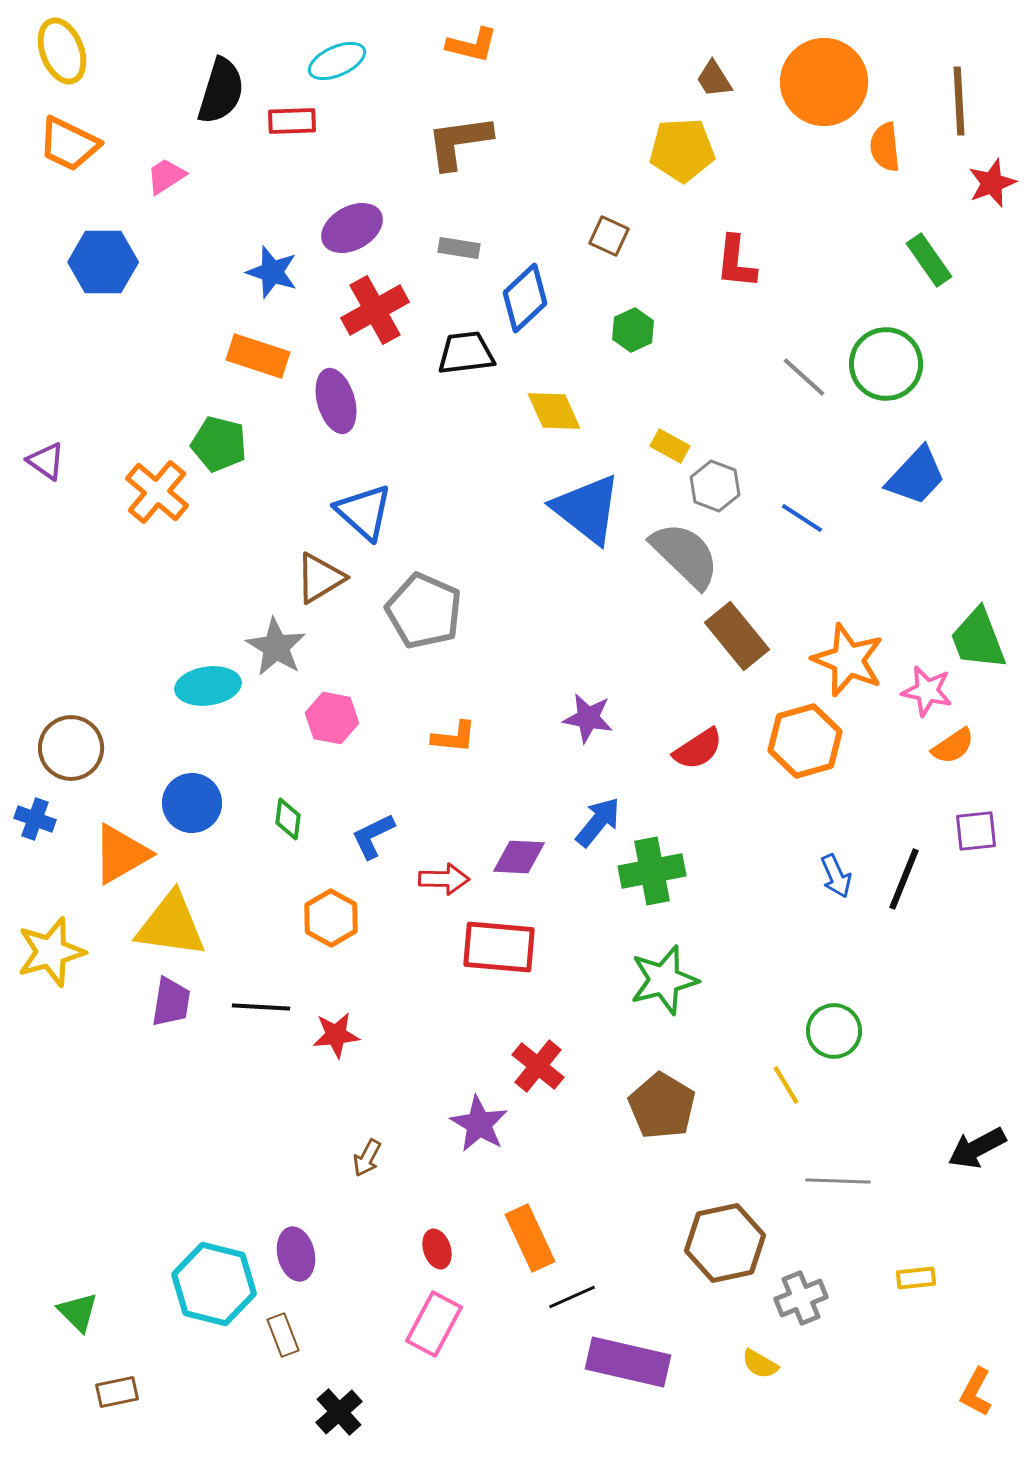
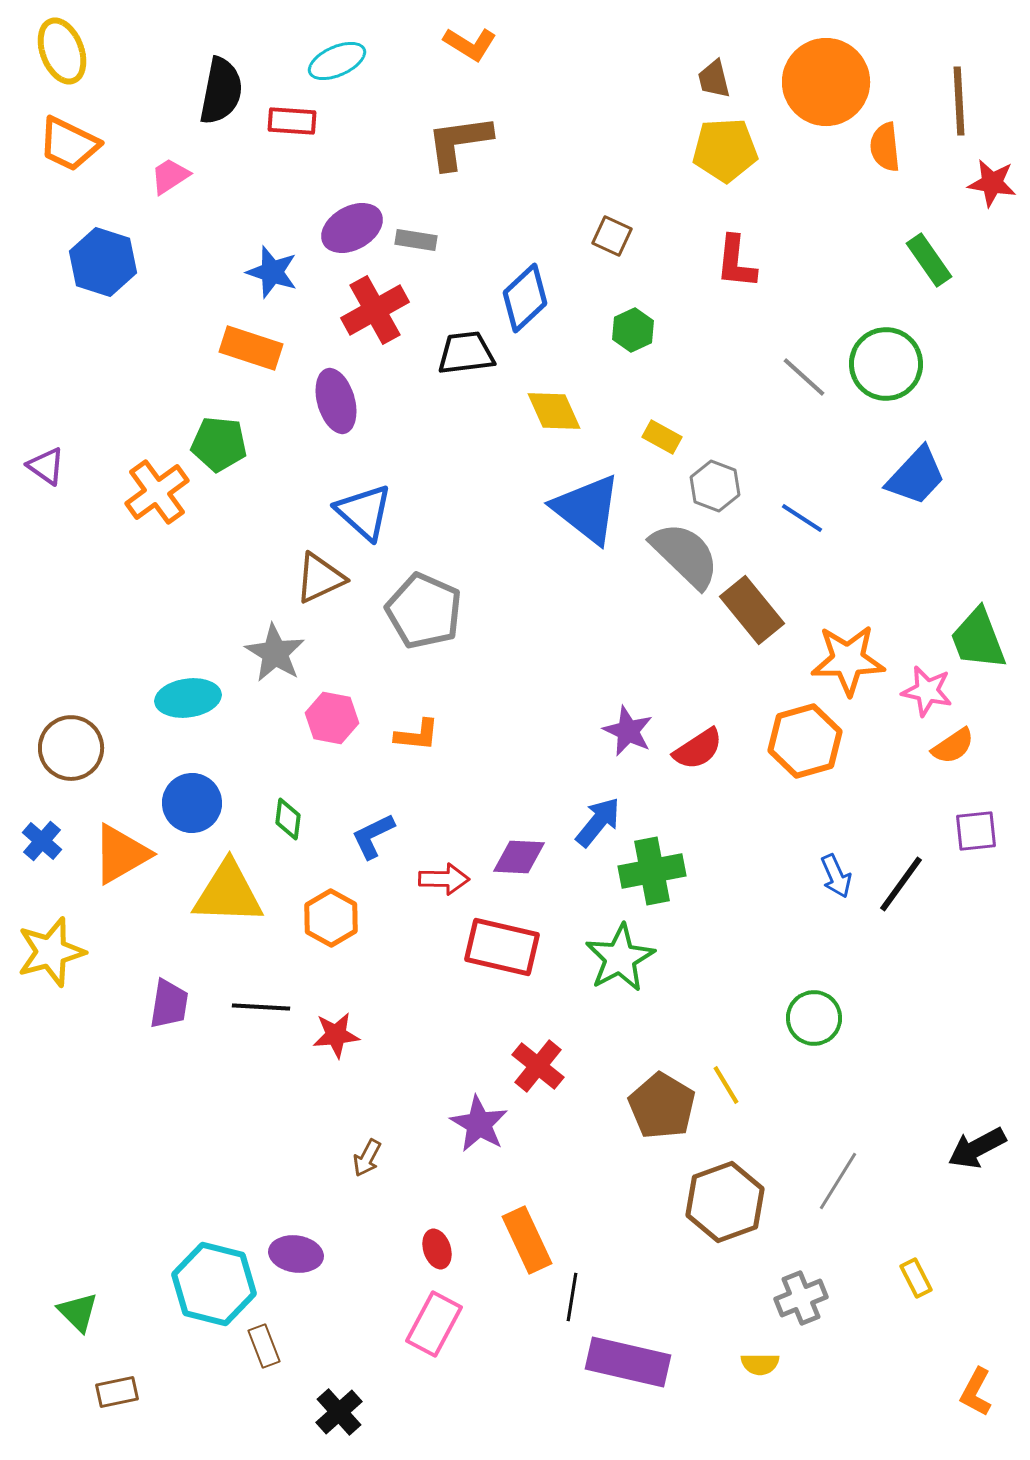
orange L-shape at (472, 45): moved 2 px left, 1 px up; rotated 18 degrees clockwise
brown trapezoid at (714, 79): rotated 18 degrees clockwise
orange circle at (824, 82): moved 2 px right
black semicircle at (221, 91): rotated 6 degrees counterclockwise
red rectangle at (292, 121): rotated 6 degrees clockwise
yellow pentagon at (682, 150): moved 43 px right
pink trapezoid at (166, 176): moved 4 px right
red star at (992, 183): rotated 30 degrees clockwise
brown square at (609, 236): moved 3 px right
gray rectangle at (459, 248): moved 43 px left, 8 px up
blue hexagon at (103, 262): rotated 18 degrees clockwise
orange rectangle at (258, 356): moved 7 px left, 8 px up
green pentagon at (219, 444): rotated 8 degrees counterclockwise
yellow rectangle at (670, 446): moved 8 px left, 9 px up
purple triangle at (46, 461): moved 5 px down
orange cross at (157, 492): rotated 14 degrees clockwise
brown triangle at (320, 578): rotated 6 degrees clockwise
brown rectangle at (737, 636): moved 15 px right, 26 px up
gray star at (276, 647): moved 1 px left, 6 px down
orange star at (848, 660): rotated 24 degrees counterclockwise
cyan ellipse at (208, 686): moved 20 px left, 12 px down
purple star at (588, 718): moved 40 px right, 13 px down; rotated 15 degrees clockwise
orange L-shape at (454, 737): moved 37 px left, 2 px up
blue cross at (35, 819): moved 7 px right, 22 px down; rotated 21 degrees clockwise
black line at (904, 879): moved 3 px left, 5 px down; rotated 14 degrees clockwise
yellow triangle at (171, 925): moved 57 px right, 32 px up; rotated 6 degrees counterclockwise
red rectangle at (499, 947): moved 3 px right; rotated 8 degrees clockwise
green star at (664, 980): moved 44 px left, 22 px up; rotated 14 degrees counterclockwise
purple trapezoid at (171, 1002): moved 2 px left, 2 px down
green circle at (834, 1031): moved 20 px left, 13 px up
yellow line at (786, 1085): moved 60 px left
gray line at (838, 1181): rotated 60 degrees counterclockwise
orange rectangle at (530, 1238): moved 3 px left, 2 px down
brown hexagon at (725, 1243): moved 41 px up; rotated 8 degrees counterclockwise
purple ellipse at (296, 1254): rotated 69 degrees counterclockwise
yellow rectangle at (916, 1278): rotated 69 degrees clockwise
black line at (572, 1297): rotated 57 degrees counterclockwise
brown rectangle at (283, 1335): moved 19 px left, 11 px down
yellow semicircle at (760, 1364): rotated 30 degrees counterclockwise
